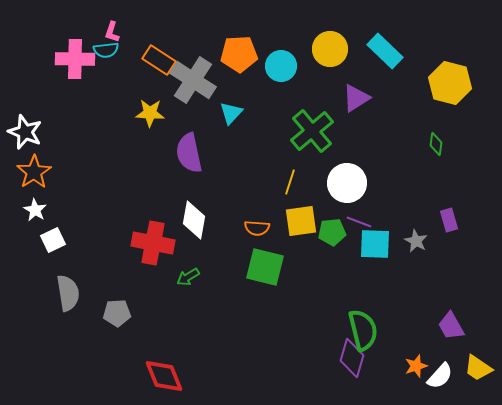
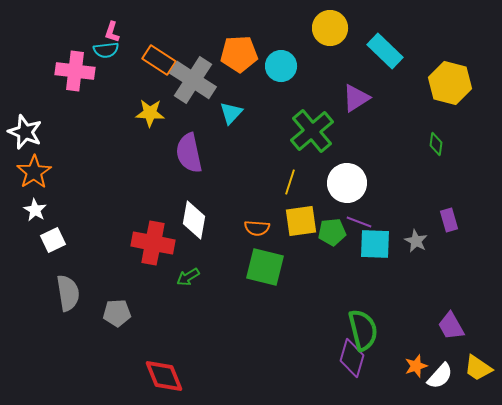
yellow circle at (330, 49): moved 21 px up
pink cross at (75, 59): moved 12 px down; rotated 6 degrees clockwise
